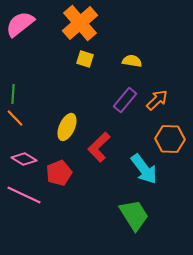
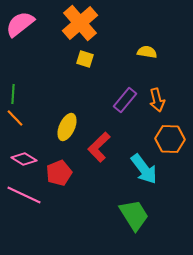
yellow semicircle: moved 15 px right, 9 px up
orange arrow: rotated 120 degrees clockwise
